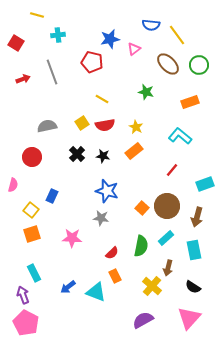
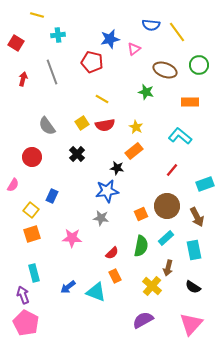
yellow line at (177, 35): moved 3 px up
brown ellipse at (168, 64): moved 3 px left, 6 px down; rotated 25 degrees counterclockwise
red arrow at (23, 79): rotated 56 degrees counterclockwise
orange rectangle at (190, 102): rotated 18 degrees clockwise
gray semicircle at (47, 126): rotated 114 degrees counterclockwise
black star at (103, 156): moved 14 px right, 12 px down
pink semicircle at (13, 185): rotated 16 degrees clockwise
blue star at (107, 191): rotated 25 degrees counterclockwise
orange square at (142, 208): moved 1 px left, 6 px down; rotated 24 degrees clockwise
brown arrow at (197, 217): rotated 42 degrees counterclockwise
cyan rectangle at (34, 273): rotated 12 degrees clockwise
pink triangle at (189, 318): moved 2 px right, 6 px down
